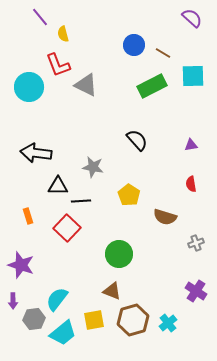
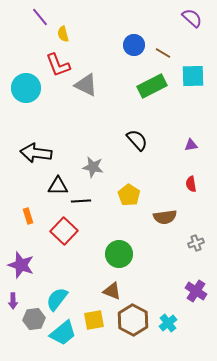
cyan circle: moved 3 px left, 1 px down
brown semicircle: rotated 25 degrees counterclockwise
red square: moved 3 px left, 3 px down
brown hexagon: rotated 16 degrees counterclockwise
